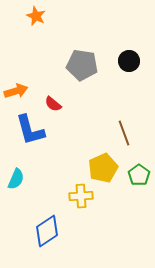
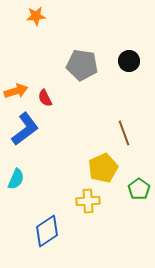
orange star: rotated 30 degrees counterclockwise
red semicircle: moved 8 px left, 6 px up; rotated 24 degrees clockwise
blue L-shape: moved 5 px left, 1 px up; rotated 112 degrees counterclockwise
green pentagon: moved 14 px down
yellow cross: moved 7 px right, 5 px down
